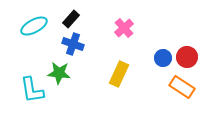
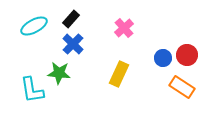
blue cross: rotated 25 degrees clockwise
red circle: moved 2 px up
